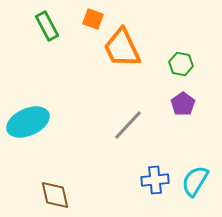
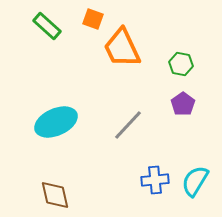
green rectangle: rotated 20 degrees counterclockwise
cyan ellipse: moved 28 px right
